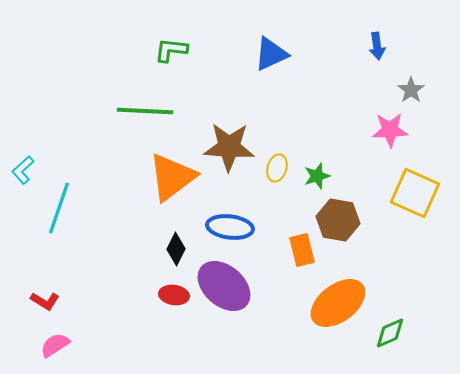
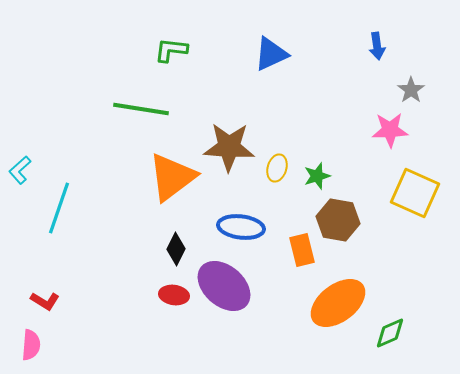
green line: moved 4 px left, 2 px up; rotated 6 degrees clockwise
cyan L-shape: moved 3 px left
blue ellipse: moved 11 px right
pink semicircle: moved 24 px left; rotated 128 degrees clockwise
